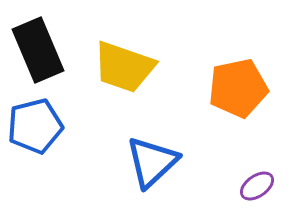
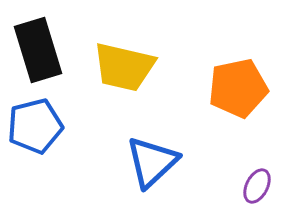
black rectangle: rotated 6 degrees clockwise
yellow trapezoid: rotated 6 degrees counterclockwise
purple ellipse: rotated 28 degrees counterclockwise
